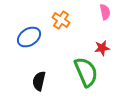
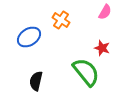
pink semicircle: rotated 42 degrees clockwise
red star: rotated 28 degrees clockwise
green semicircle: rotated 16 degrees counterclockwise
black semicircle: moved 3 px left
